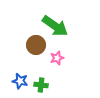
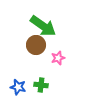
green arrow: moved 12 px left
pink star: moved 1 px right
blue star: moved 2 px left, 6 px down
